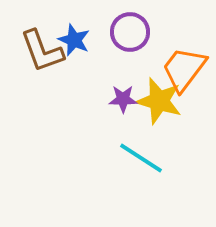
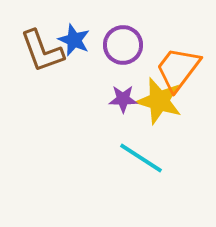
purple circle: moved 7 px left, 13 px down
orange trapezoid: moved 6 px left
